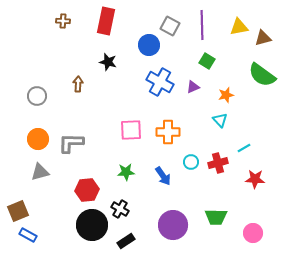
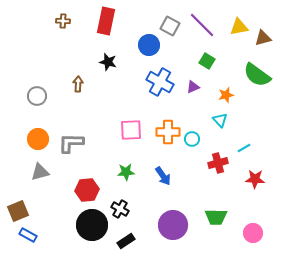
purple line: rotated 44 degrees counterclockwise
green semicircle: moved 5 px left
cyan circle: moved 1 px right, 23 px up
